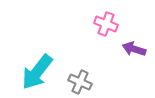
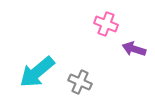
cyan arrow: rotated 12 degrees clockwise
